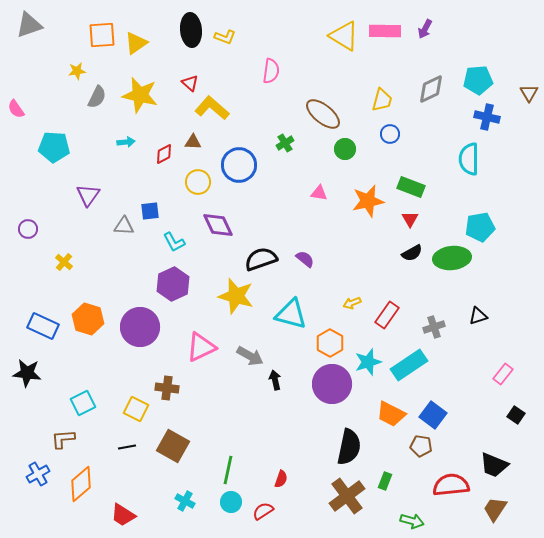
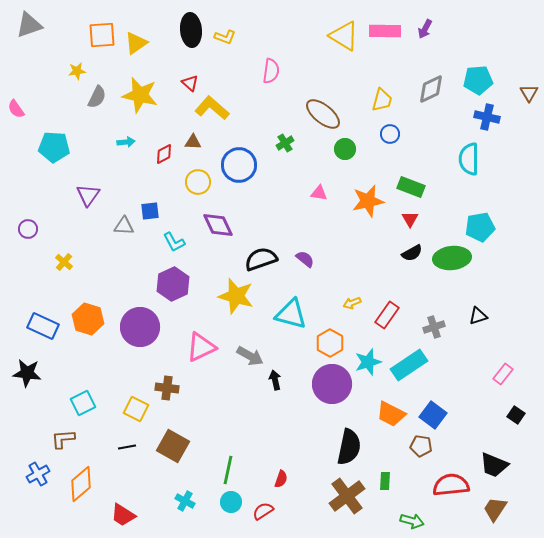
green rectangle at (385, 481): rotated 18 degrees counterclockwise
